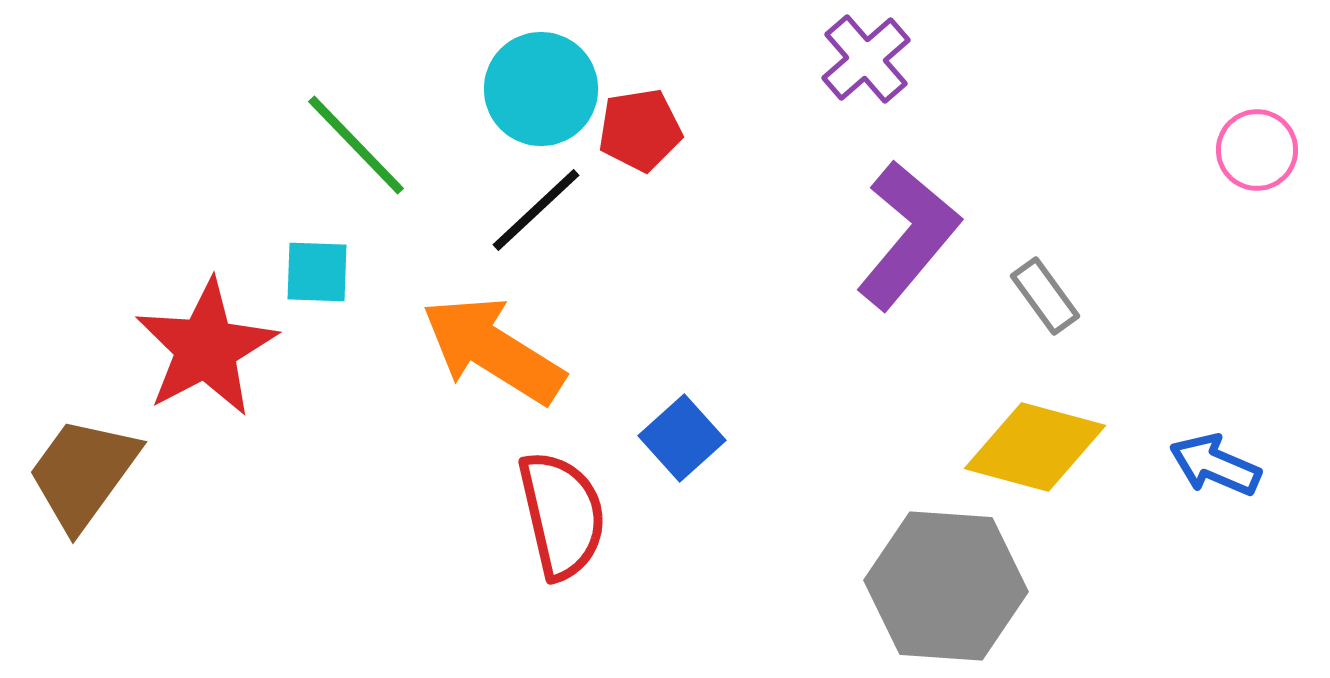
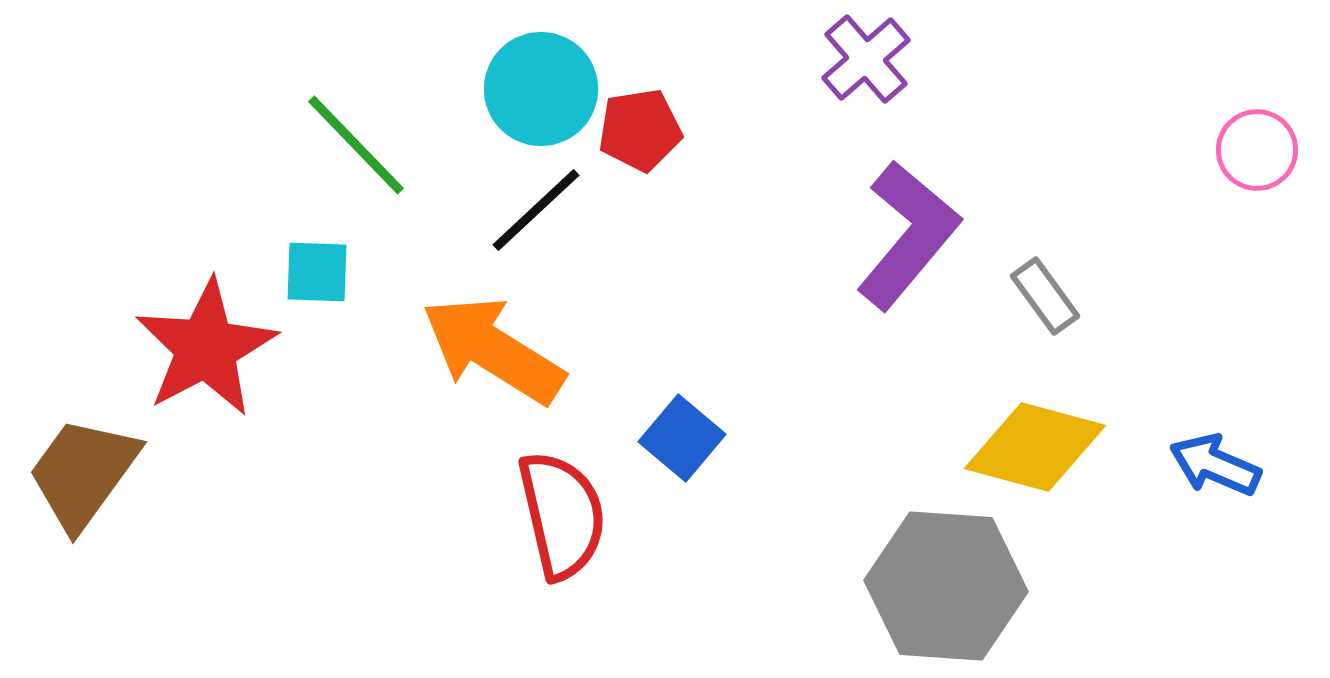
blue square: rotated 8 degrees counterclockwise
